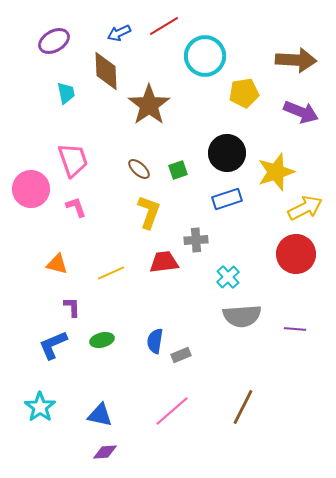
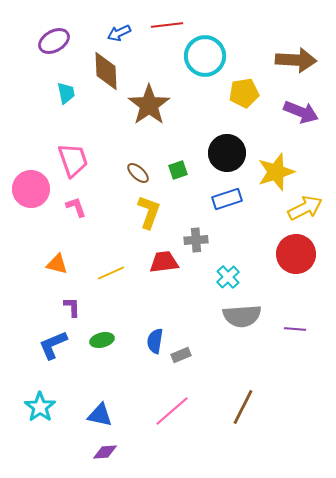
red line: moved 3 px right, 1 px up; rotated 24 degrees clockwise
brown ellipse: moved 1 px left, 4 px down
